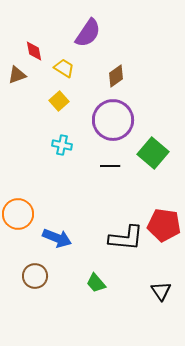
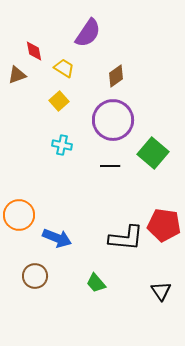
orange circle: moved 1 px right, 1 px down
